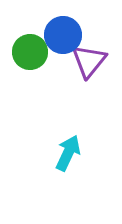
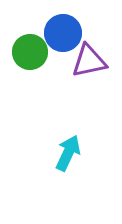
blue circle: moved 2 px up
purple triangle: rotated 39 degrees clockwise
